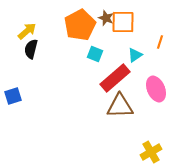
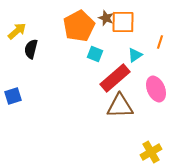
orange pentagon: moved 1 px left, 1 px down
yellow arrow: moved 10 px left
